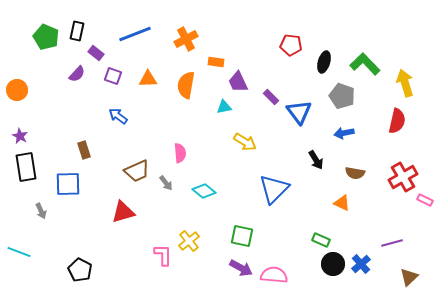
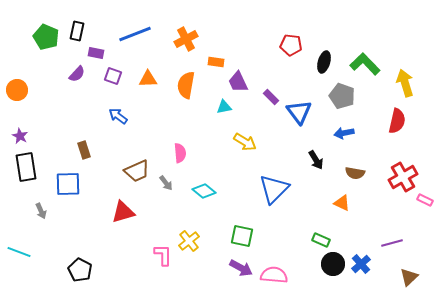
purple rectangle at (96, 53): rotated 28 degrees counterclockwise
